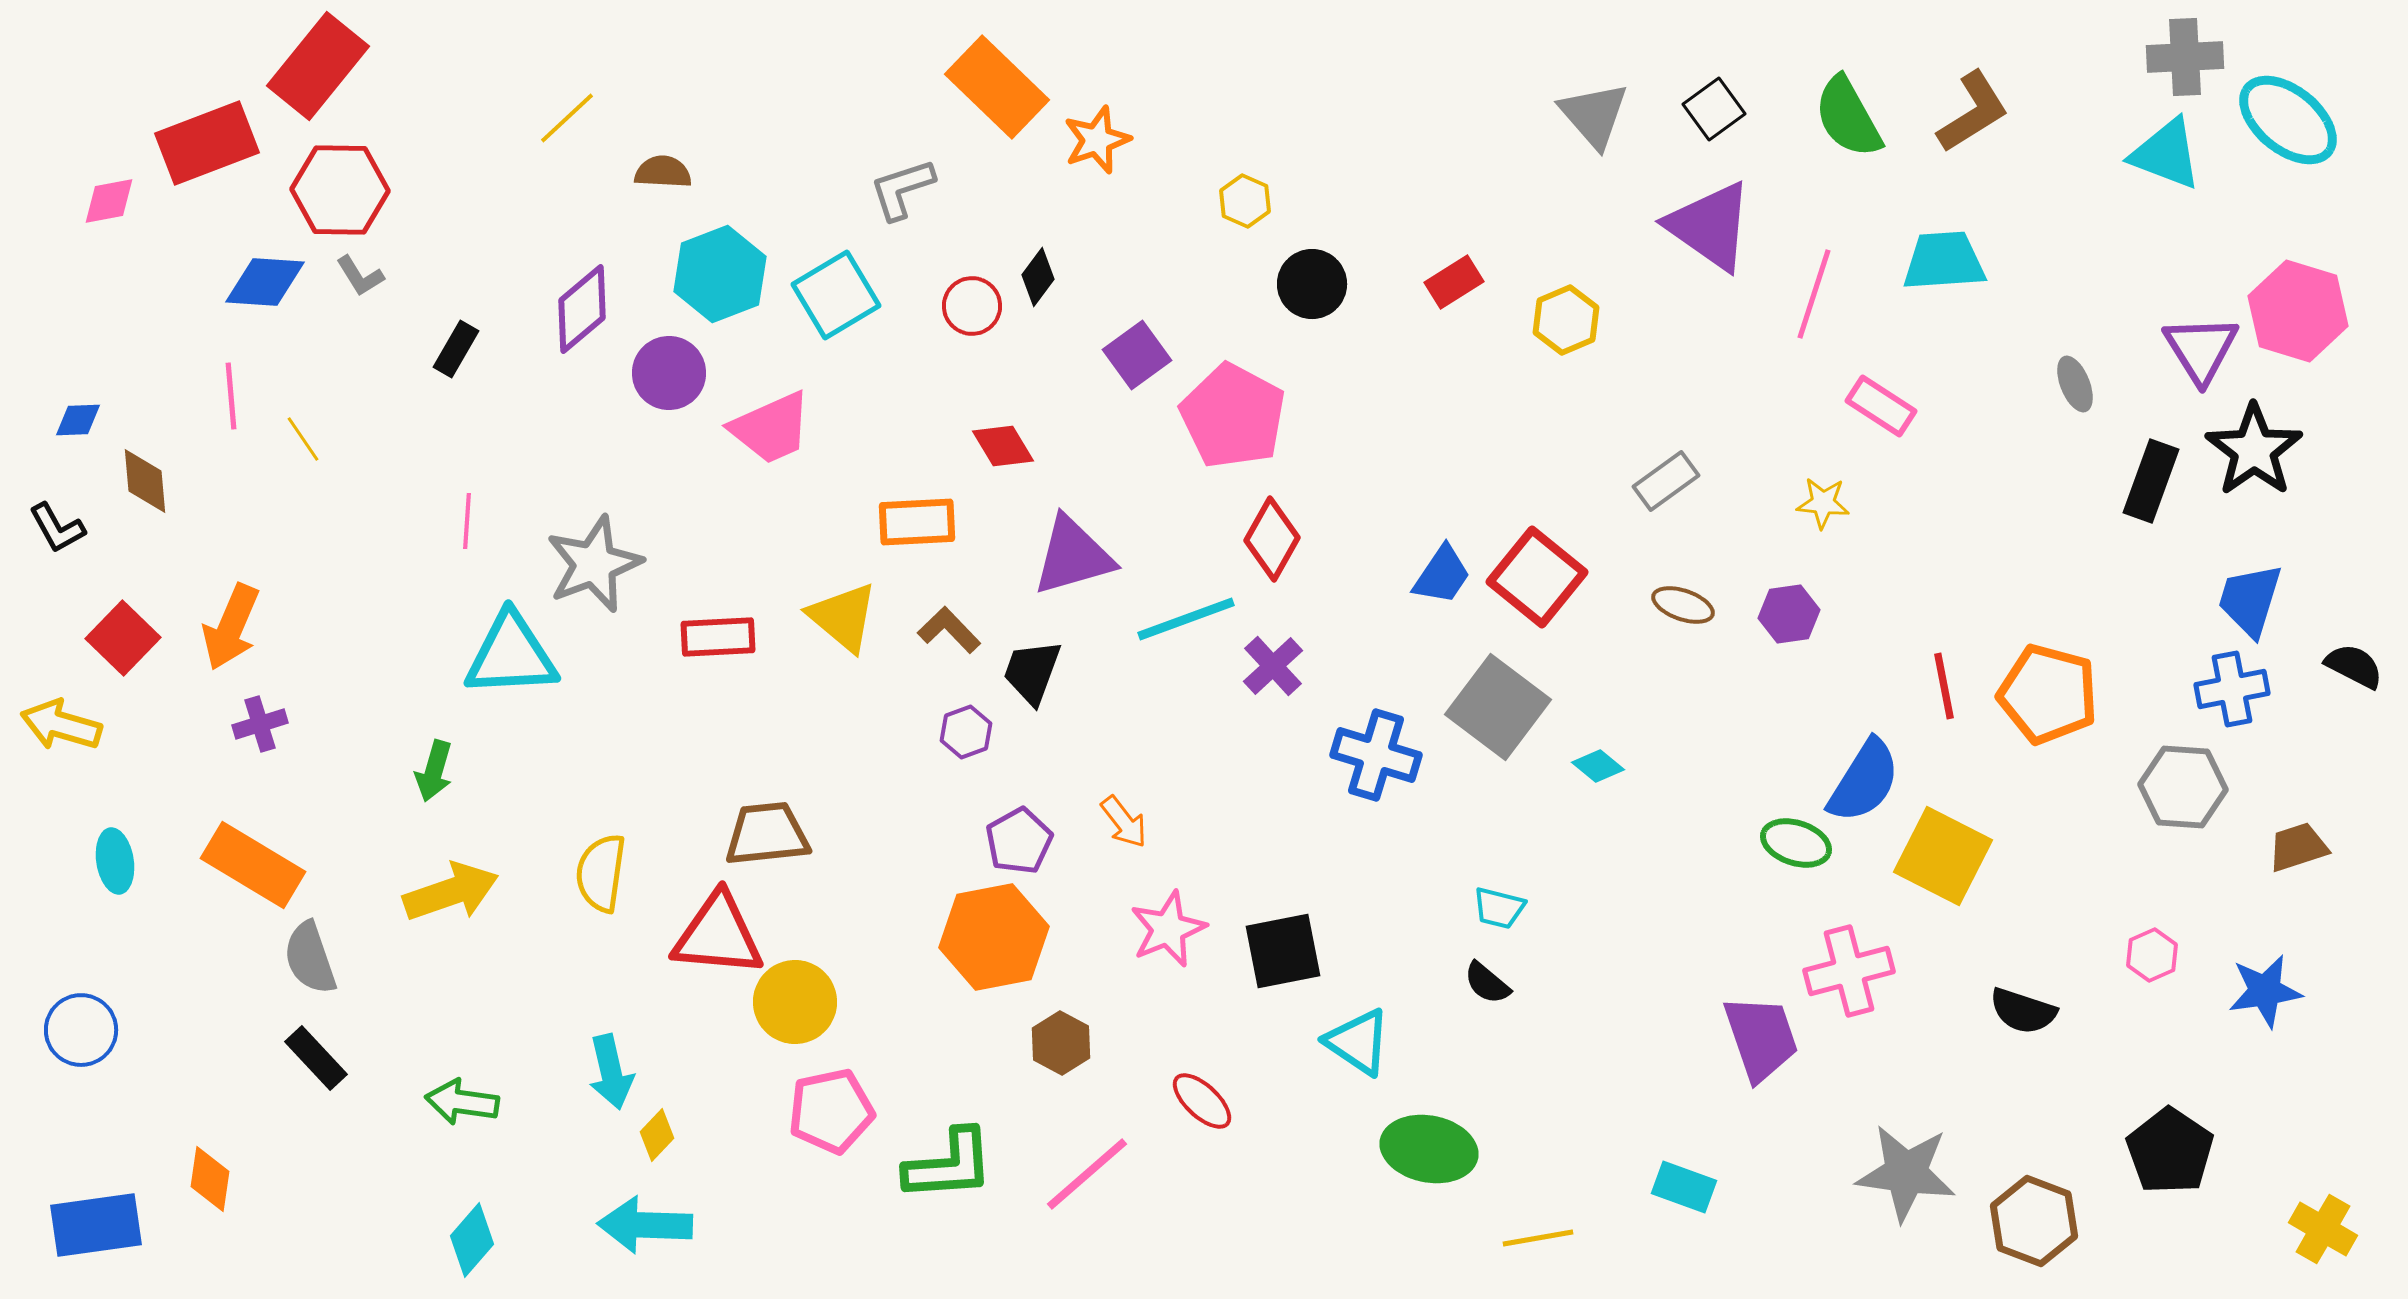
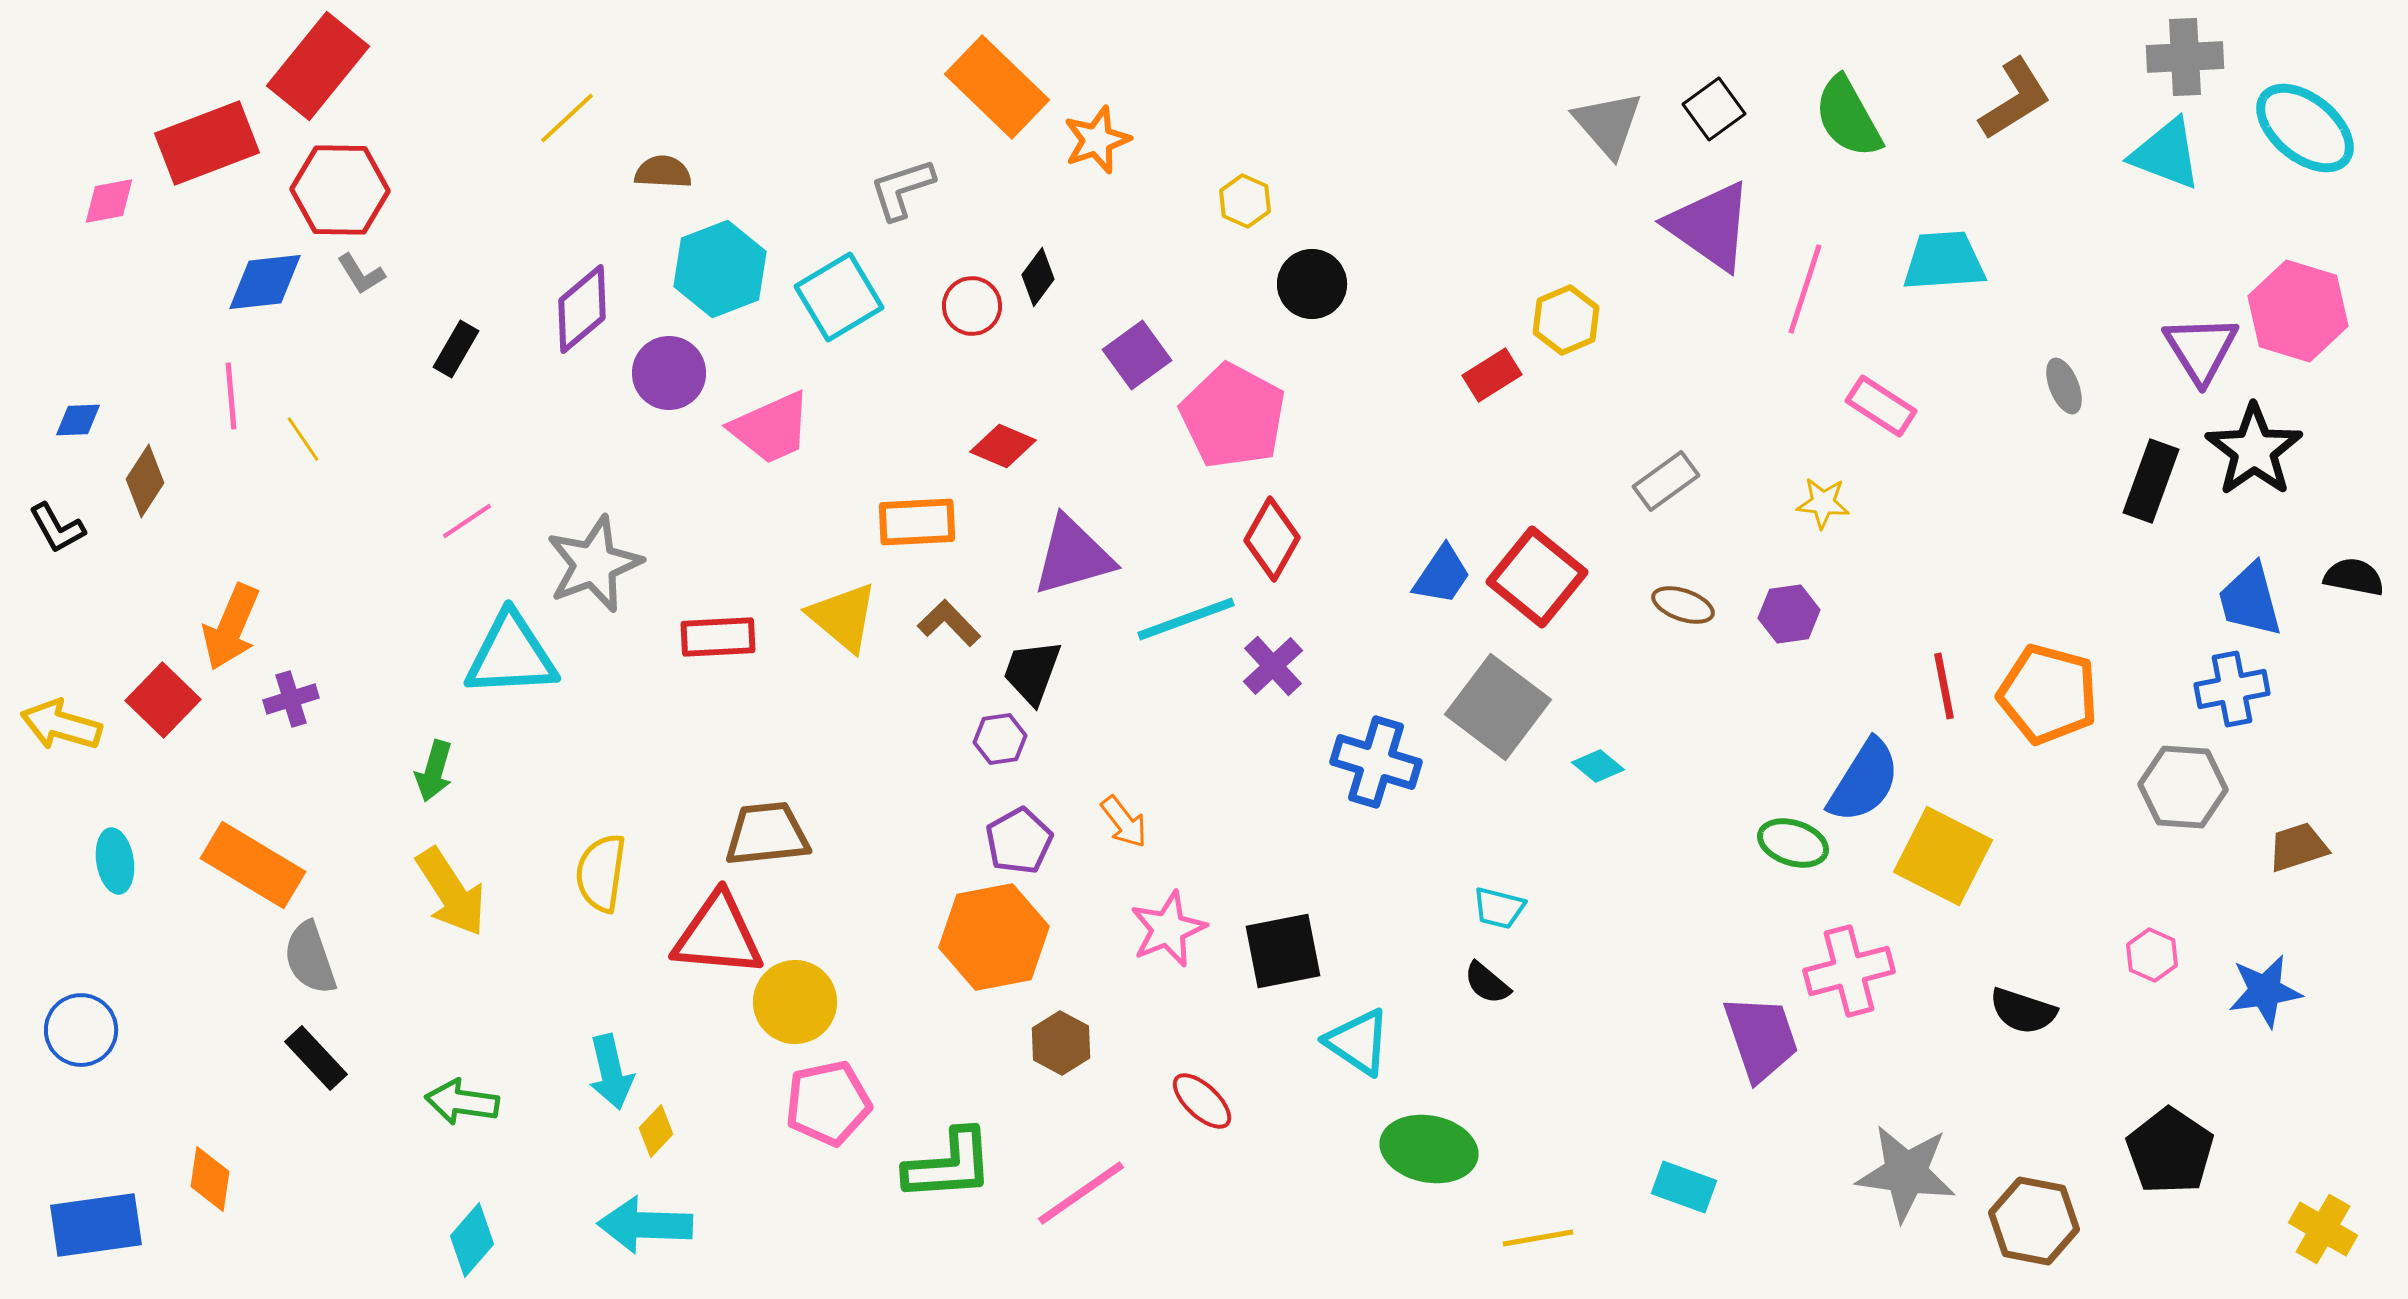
brown L-shape at (1973, 112): moved 42 px right, 13 px up
gray triangle at (1594, 115): moved 14 px right, 9 px down
cyan ellipse at (2288, 120): moved 17 px right, 8 px down
cyan hexagon at (720, 274): moved 5 px up
gray L-shape at (360, 276): moved 1 px right, 2 px up
blue diamond at (265, 282): rotated 10 degrees counterclockwise
red rectangle at (1454, 282): moved 38 px right, 93 px down
pink line at (1814, 294): moved 9 px left, 5 px up
cyan square at (836, 295): moved 3 px right, 2 px down
gray ellipse at (2075, 384): moved 11 px left, 2 px down
red diamond at (1003, 446): rotated 36 degrees counterclockwise
brown diamond at (145, 481): rotated 38 degrees clockwise
pink line at (467, 521): rotated 52 degrees clockwise
blue trapezoid at (2250, 600): rotated 32 degrees counterclockwise
brown L-shape at (949, 630): moved 7 px up
red square at (123, 638): moved 40 px right, 62 px down
black semicircle at (2354, 666): moved 89 px up; rotated 16 degrees counterclockwise
purple cross at (260, 724): moved 31 px right, 25 px up
purple hexagon at (966, 732): moved 34 px right, 7 px down; rotated 12 degrees clockwise
blue cross at (1376, 755): moved 7 px down
green ellipse at (1796, 843): moved 3 px left
yellow arrow at (451, 892): rotated 76 degrees clockwise
pink hexagon at (2152, 955): rotated 12 degrees counterclockwise
pink pentagon at (831, 1111): moved 3 px left, 8 px up
yellow diamond at (657, 1135): moved 1 px left, 4 px up
pink line at (1087, 1174): moved 6 px left, 19 px down; rotated 6 degrees clockwise
brown hexagon at (2034, 1221): rotated 10 degrees counterclockwise
